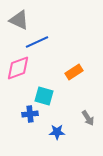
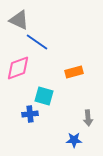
blue line: rotated 60 degrees clockwise
orange rectangle: rotated 18 degrees clockwise
gray arrow: rotated 28 degrees clockwise
blue star: moved 17 px right, 8 px down
